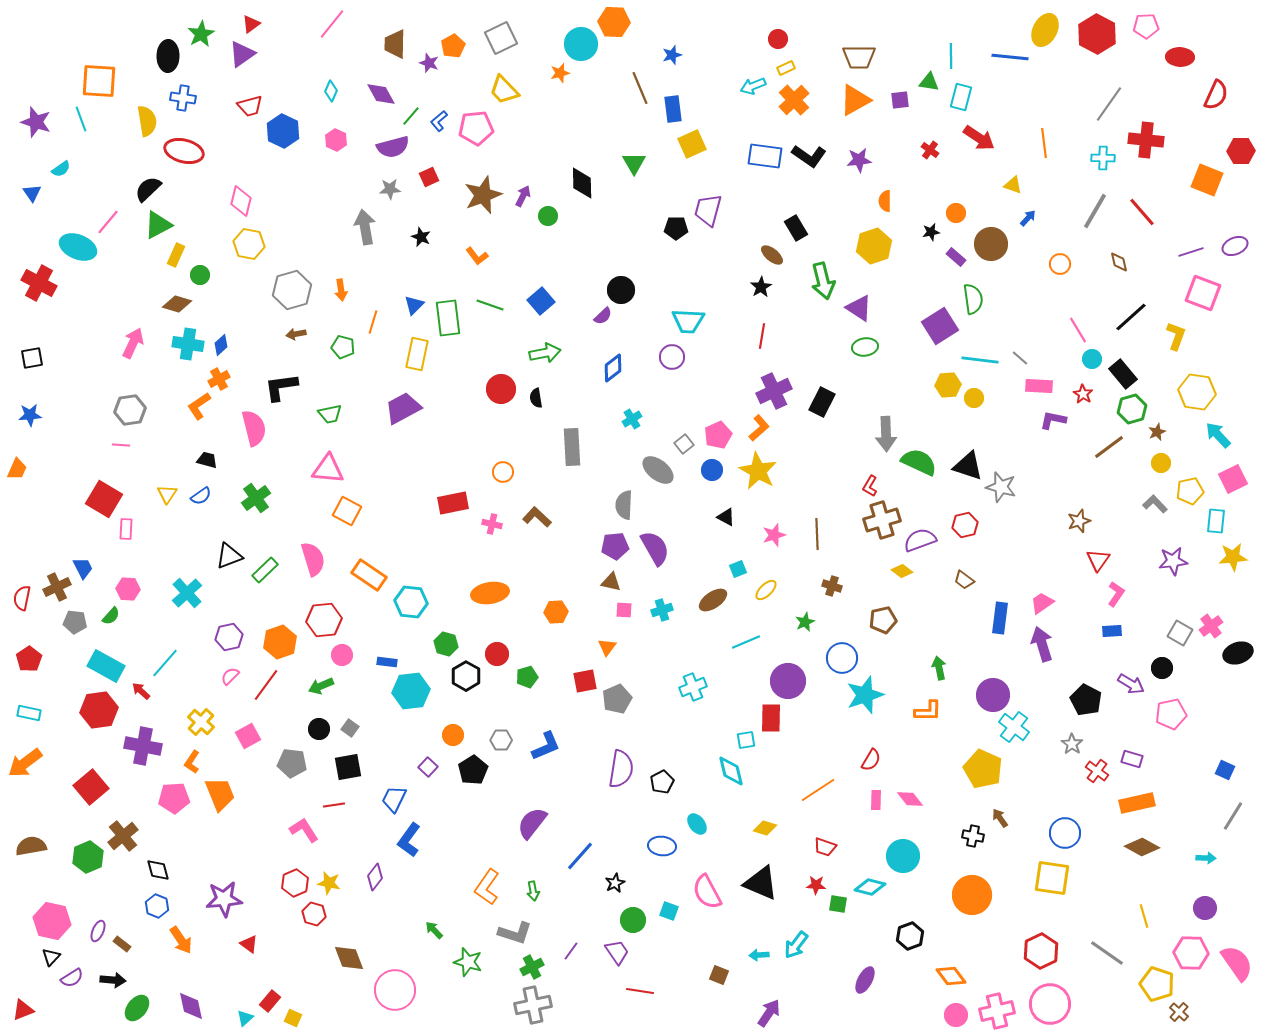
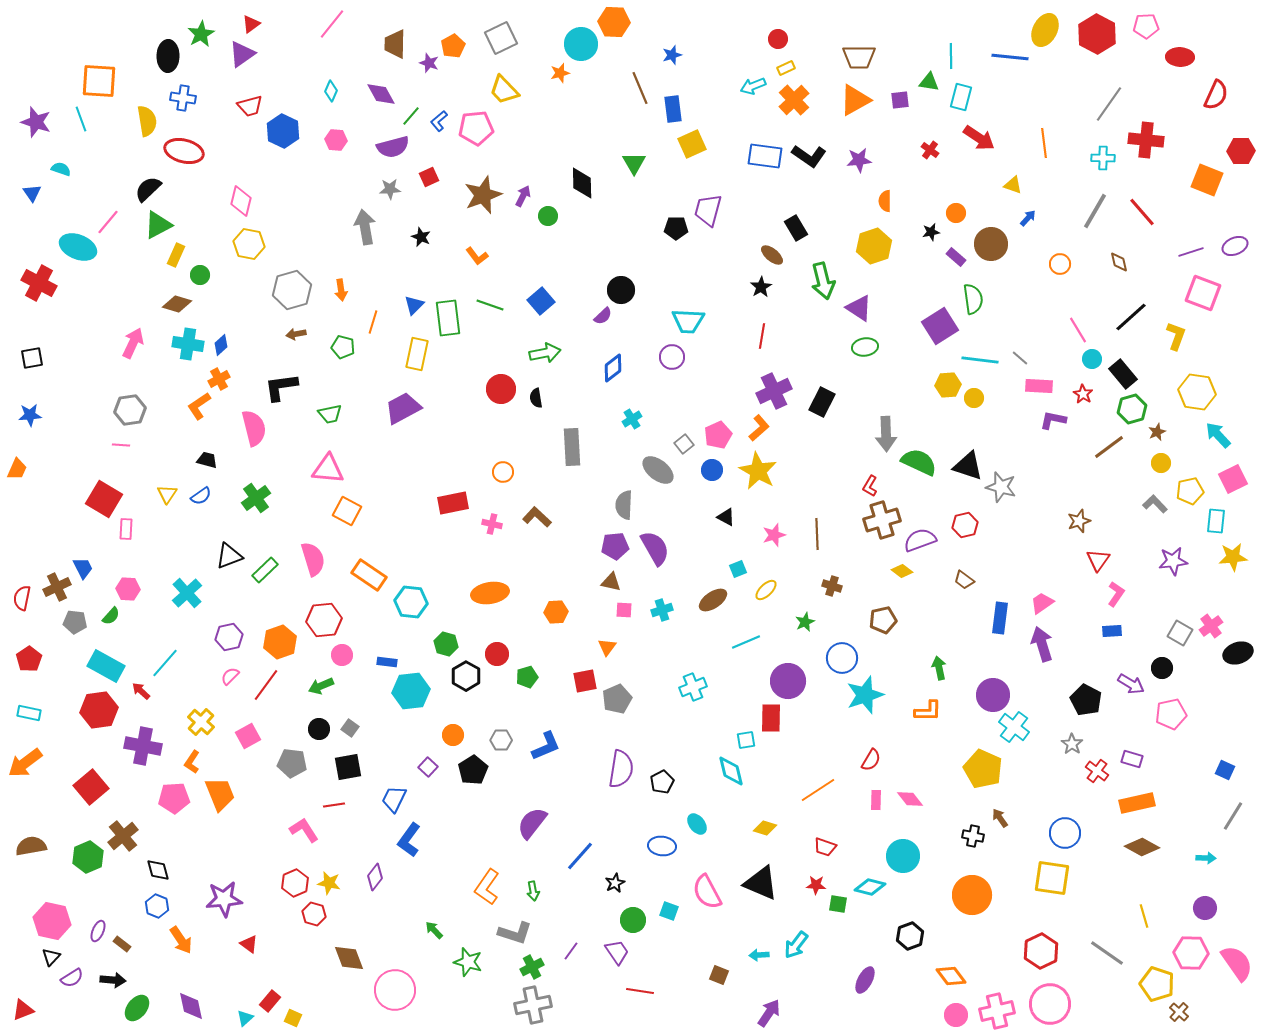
pink hexagon at (336, 140): rotated 20 degrees counterclockwise
cyan semicircle at (61, 169): rotated 126 degrees counterclockwise
